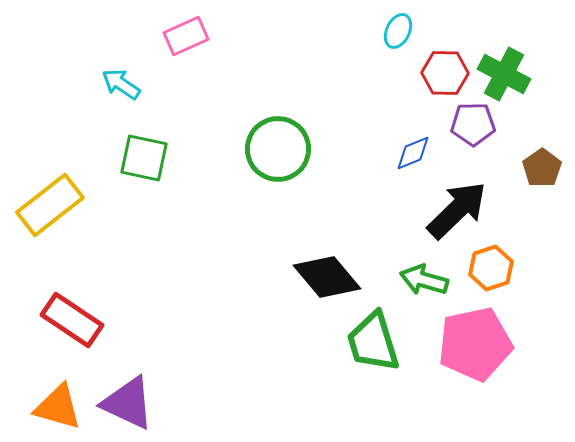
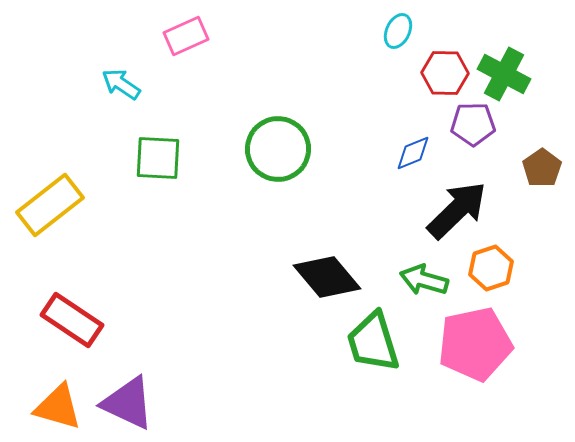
green square: moved 14 px right; rotated 9 degrees counterclockwise
